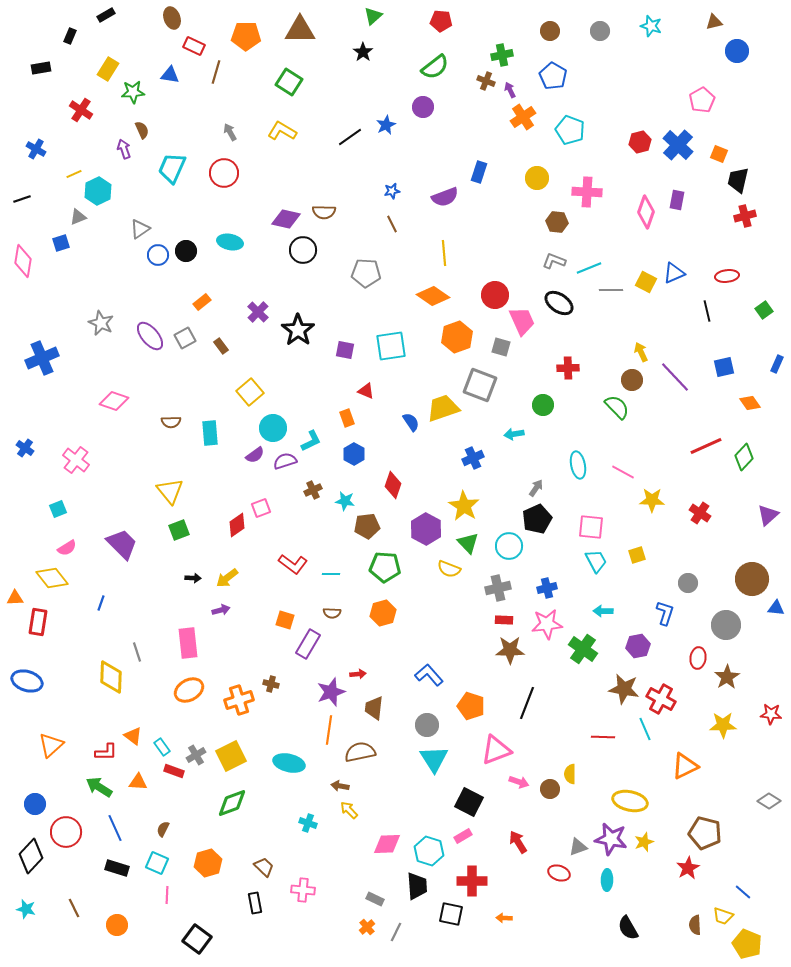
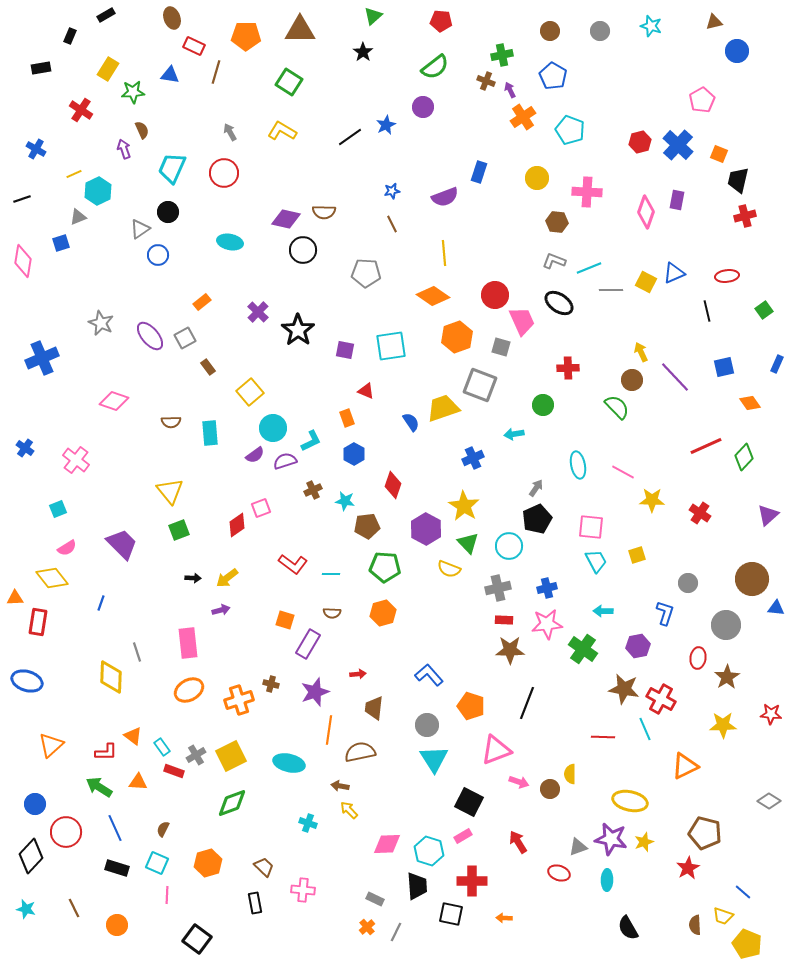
black circle at (186, 251): moved 18 px left, 39 px up
brown rectangle at (221, 346): moved 13 px left, 21 px down
purple star at (331, 692): moved 16 px left
